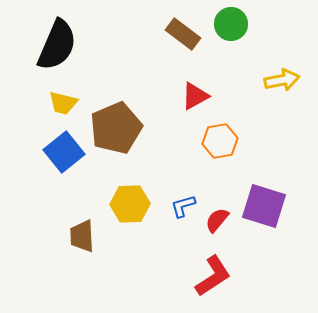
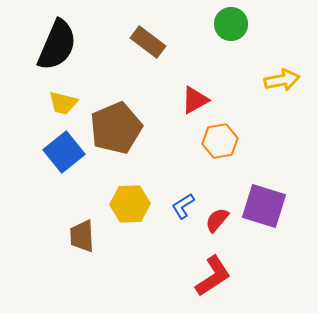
brown rectangle: moved 35 px left, 8 px down
red triangle: moved 4 px down
blue L-shape: rotated 16 degrees counterclockwise
